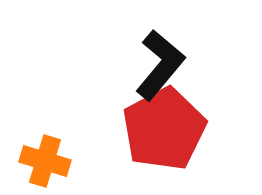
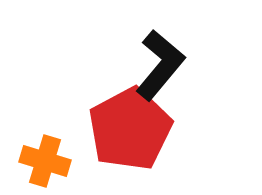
red pentagon: moved 34 px left
